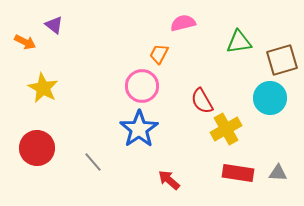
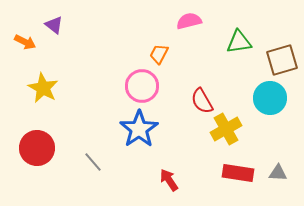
pink semicircle: moved 6 px right, 2 px up
red arrow: rotated 15 degrees clockwise
